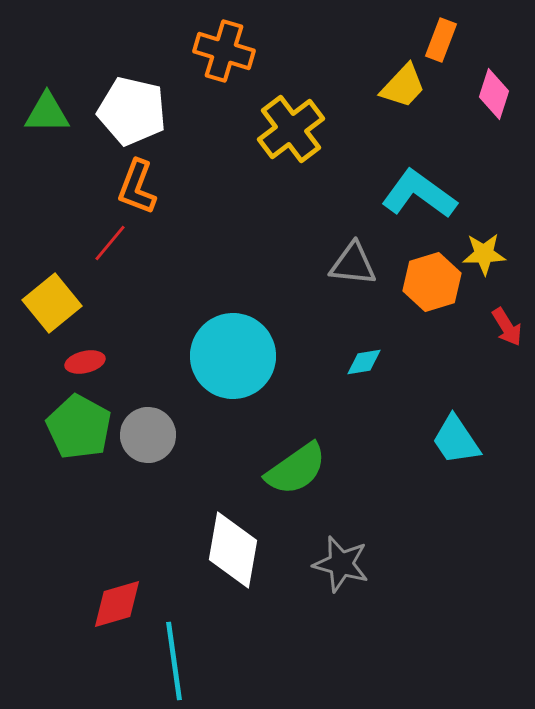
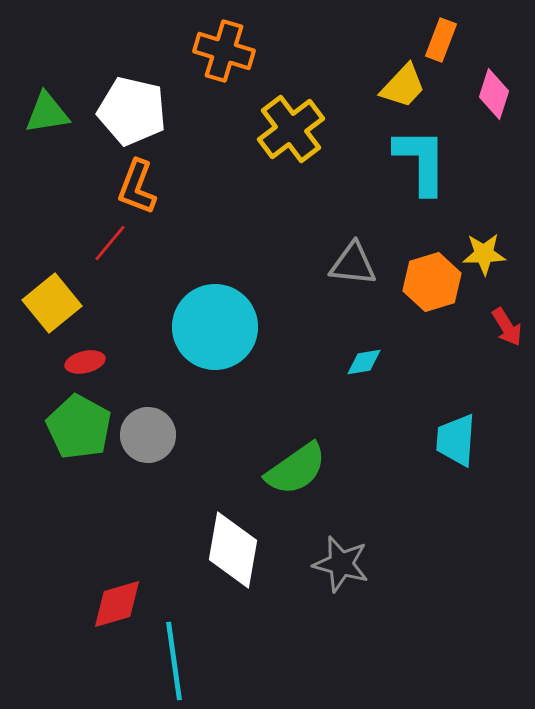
green triangle: rotated 9 degrees counterclockwise
cyan L-shape: moved 2 px right, 33 px up; rotated 54 degrees clockwise
cyan circle: moved 18 px left, 29 px up
cyan trapezoid: rotated 38 degrees clockwise
